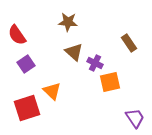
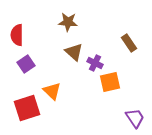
red semicircle: rotated 35 degrees clockwise
